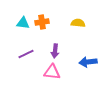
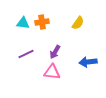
yellow semicircle: rotated 120 degrees clockwise
purple arrow: moved 1 px down; rotated 24 degrees clockwise
